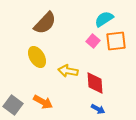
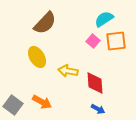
orange arrow: moved 1 px left
